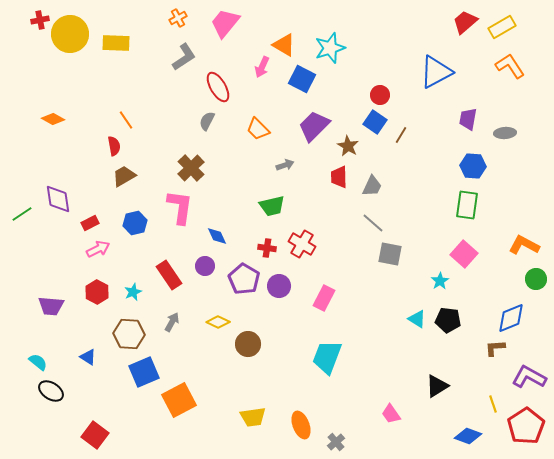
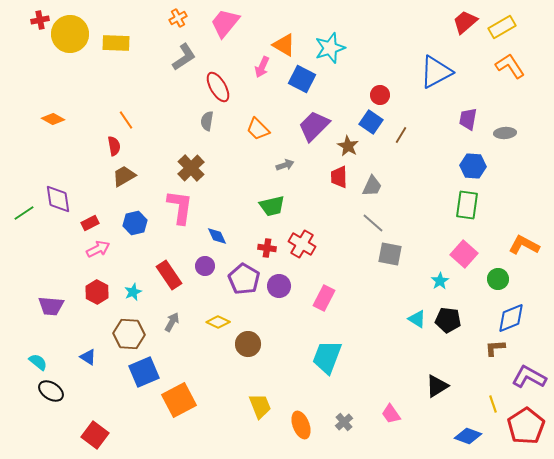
gray semicircle at (207, 121): rotated 18 degrees counterclockwise
blue square at (375, 122): moved 4 px left
green line at (22, 214): moved 2 px right, 1 px up
green circle at (536, 279): moved 38 px left
yellow trapezoid at (253, 417): moved 7 px right, 11 px up; rotated 104 degrees counterclockwise
gray cross at (336, 442): moved 8 px right, 20 px up
